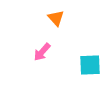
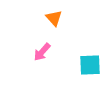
orange triangle: moved 2 px left
